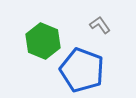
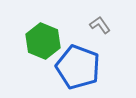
blue pentagon: moved 4 px left, 3 px up
